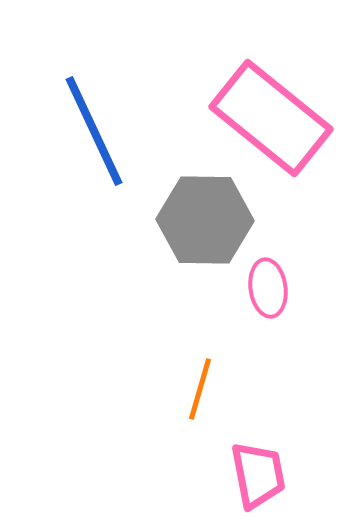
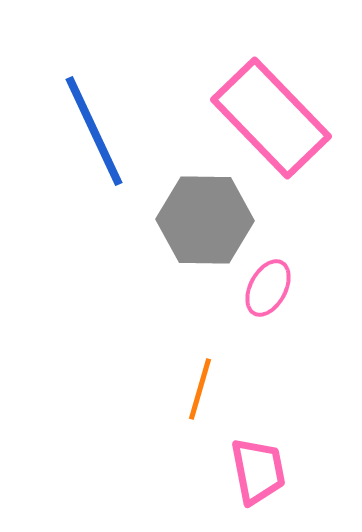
pink rectangle: rotated 7 degrees clockwise
pink ellipse: rotated 36 degrees clockwise
pink trapezoid: moved 4 px up
